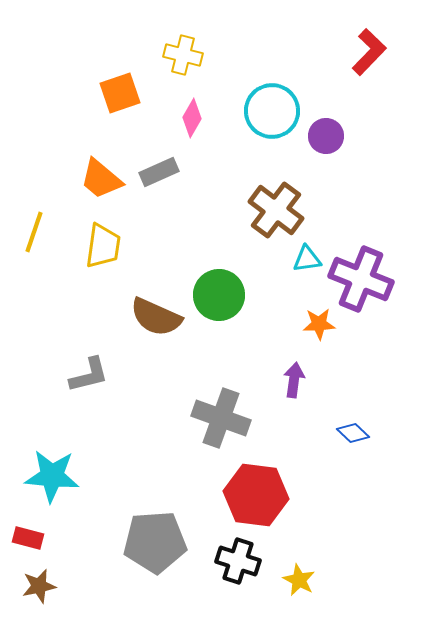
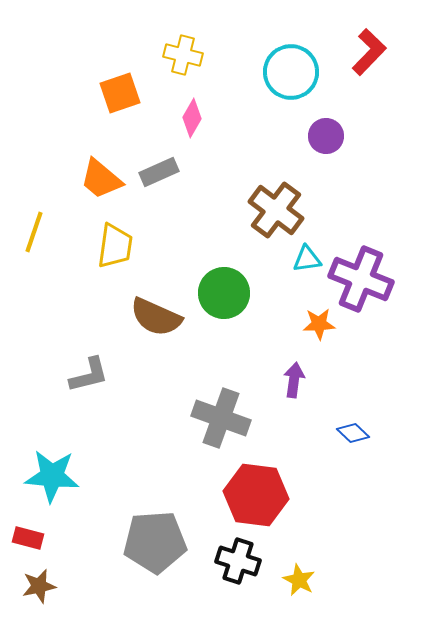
cyan circle: moved 19 px right, 39 px up
yellow trapezoid: moved 12 px right
green circle: moved 5 px right, 2 px up
